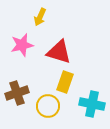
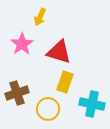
pink star: moved 1 px up; rotated 20 degrees counterclockwise
yellow circle: moved 3 px down
